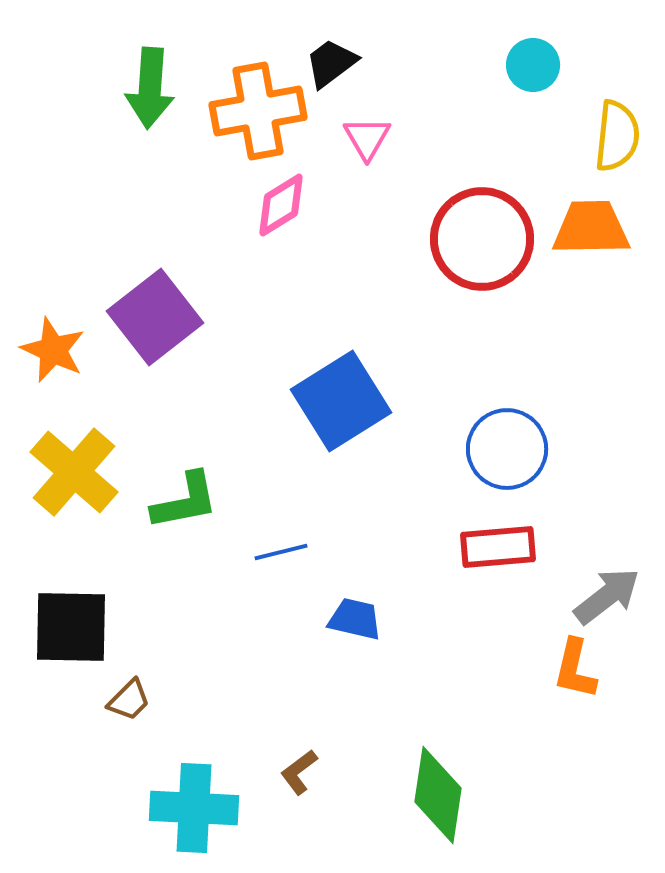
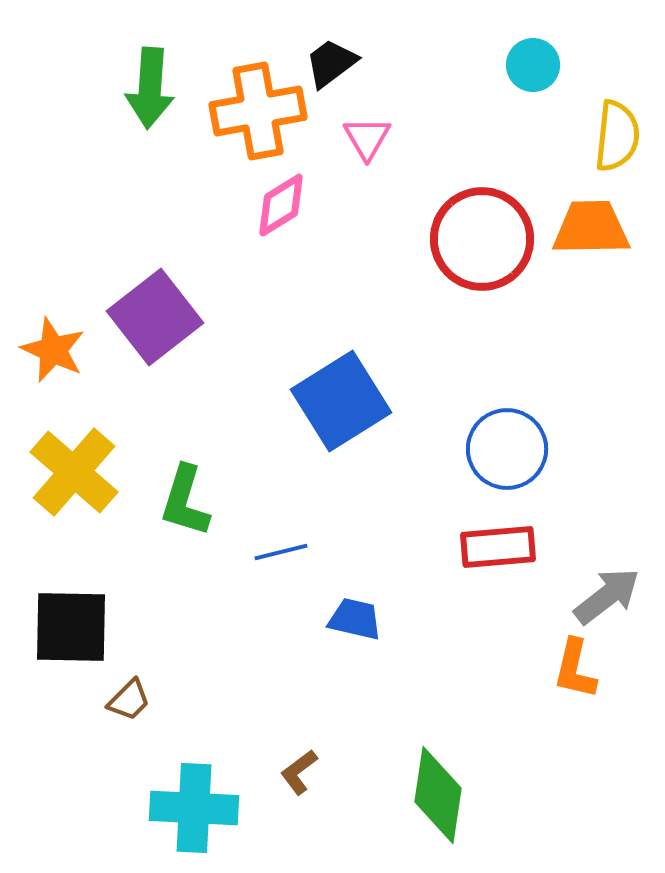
green L-shape: rotated 118 degrees clockwise
